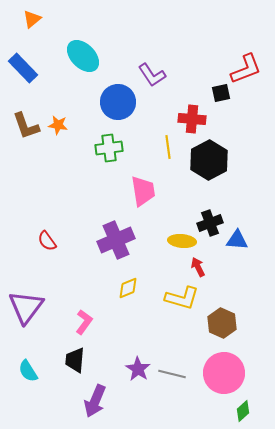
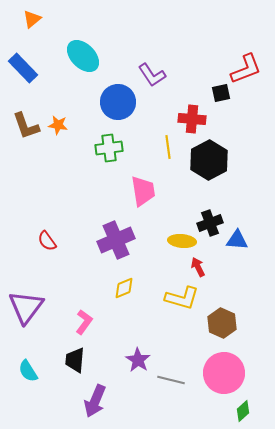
yellow diamond: moved 4 px left
purple star: moved 9 px up
gray line: moved 1 px left, 6 px down
